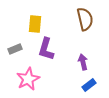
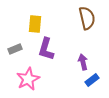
brown semicircle: moved 2 px right, 1 px up
blue rectangle: moved 3 px right, 5 px up
